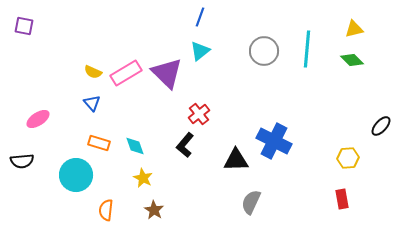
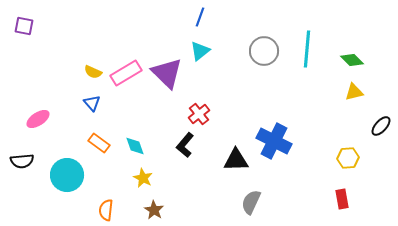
yellow triangle: moved 63 px down
orange rectangle: rotated 20 degrees clockwise
cyan circle: moved 9 px left
